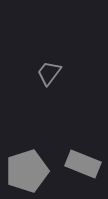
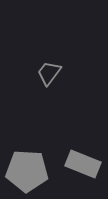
gray pentagon: rotated 21 degrees clockwise
